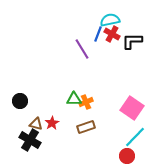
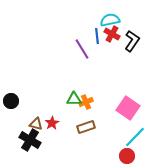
blue line: moved 1 px left, 2 px down; rotated 28 degrees counterclockwise
black L-shape: rotated 125 degrees clockwise
black circle: moved 9 px left
pink square: moved 4 px left
